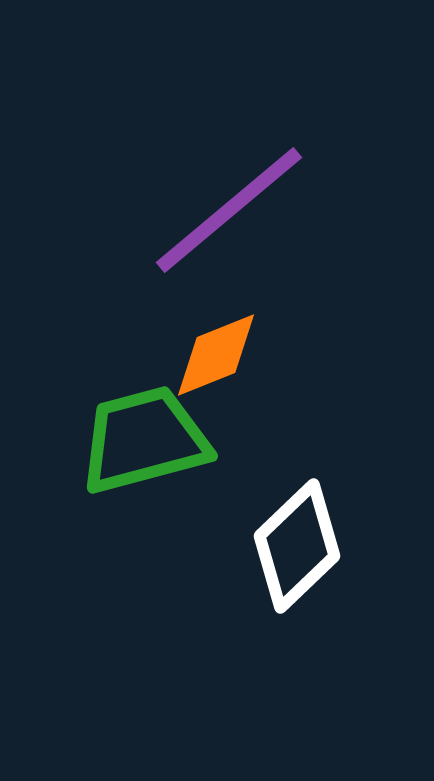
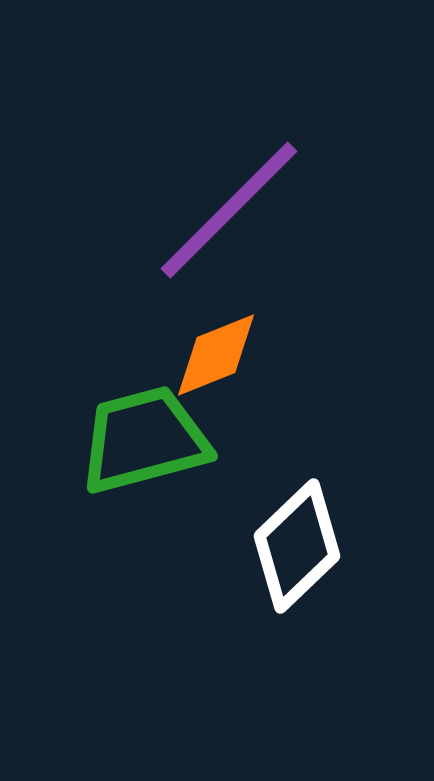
purple line: rotated 5 degrees counterclockwise
